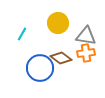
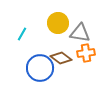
gray triangle: moved 6 px left, 3 px up
